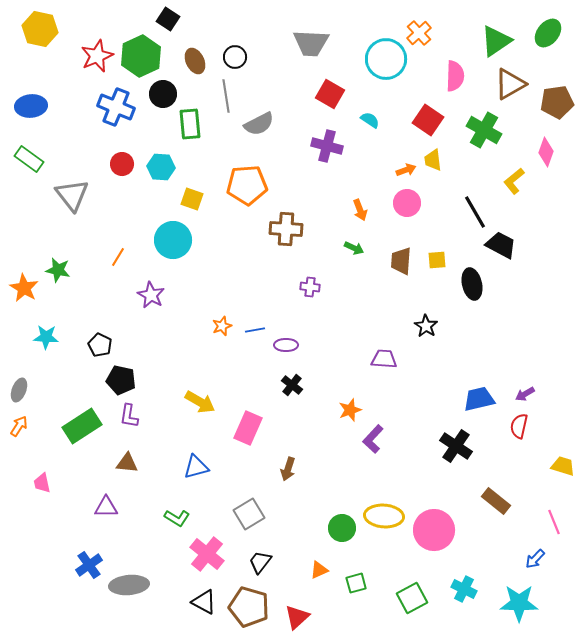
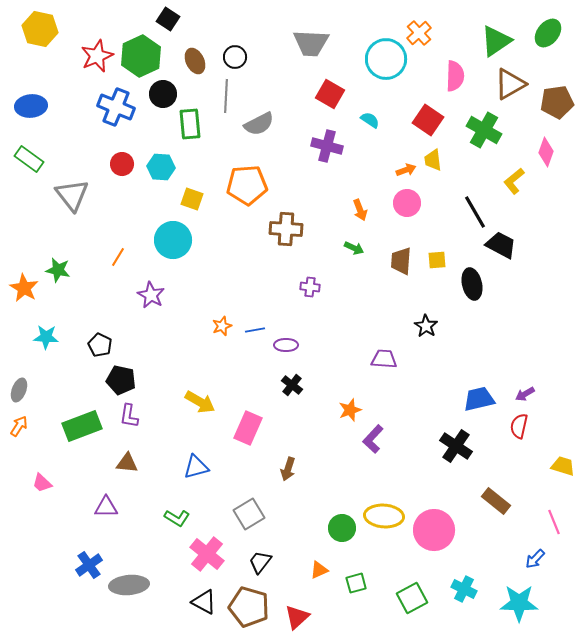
gray line at (226, 96): rotated 12 degrees clockwise
green rectangle at (82, 426): rotated 12 degrees clockwise
pink trapezoid at (42, 483): rotated 35 degrees counterclockwise
